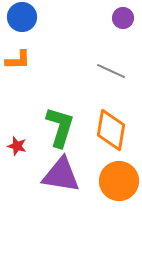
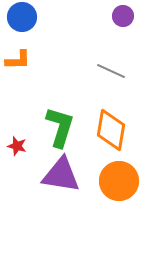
purple circle: moved 2 px up
